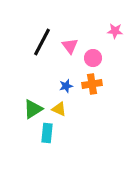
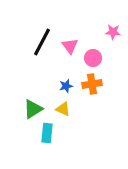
pink star: moved 2 px left, 1 px down
yellow triangle: moved 4 px right
